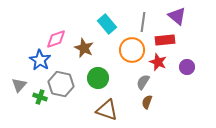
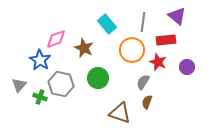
red rectangle: moved 1 px right
brown triangle: moved 13 px right, 3 px down
